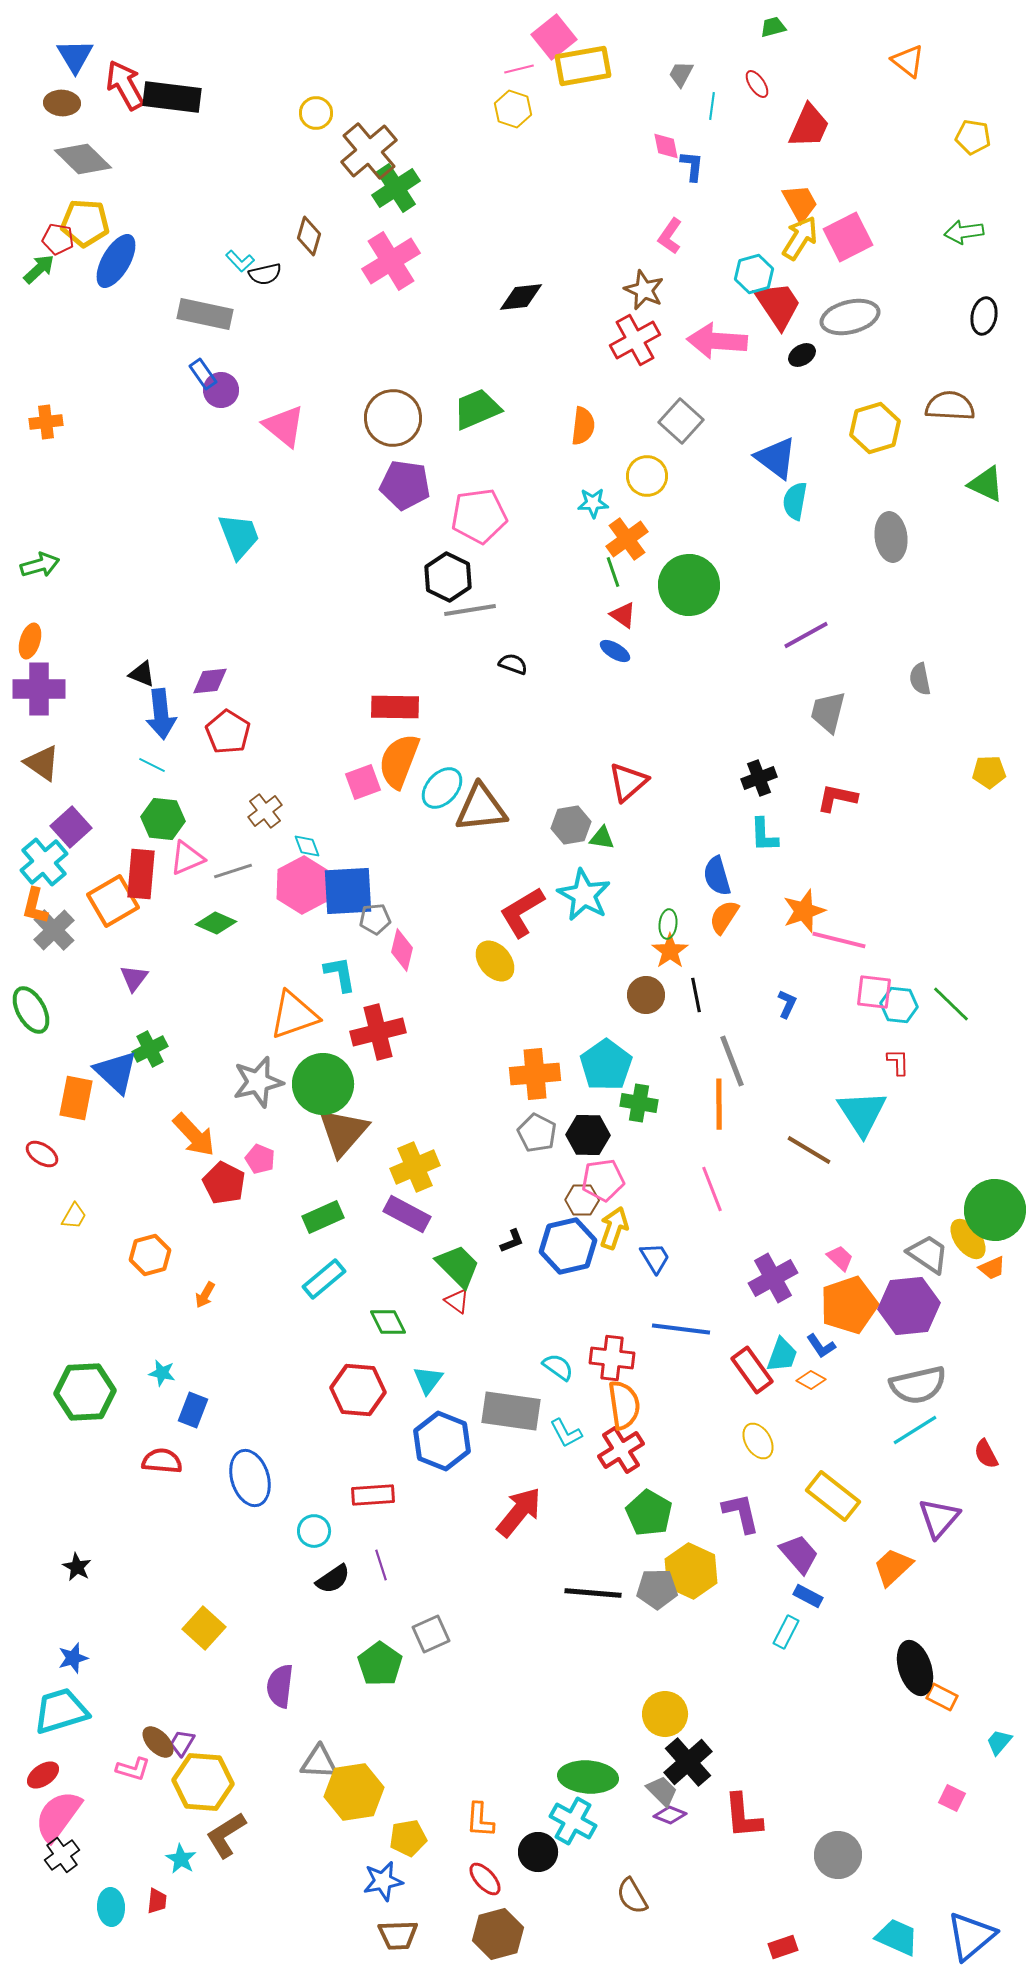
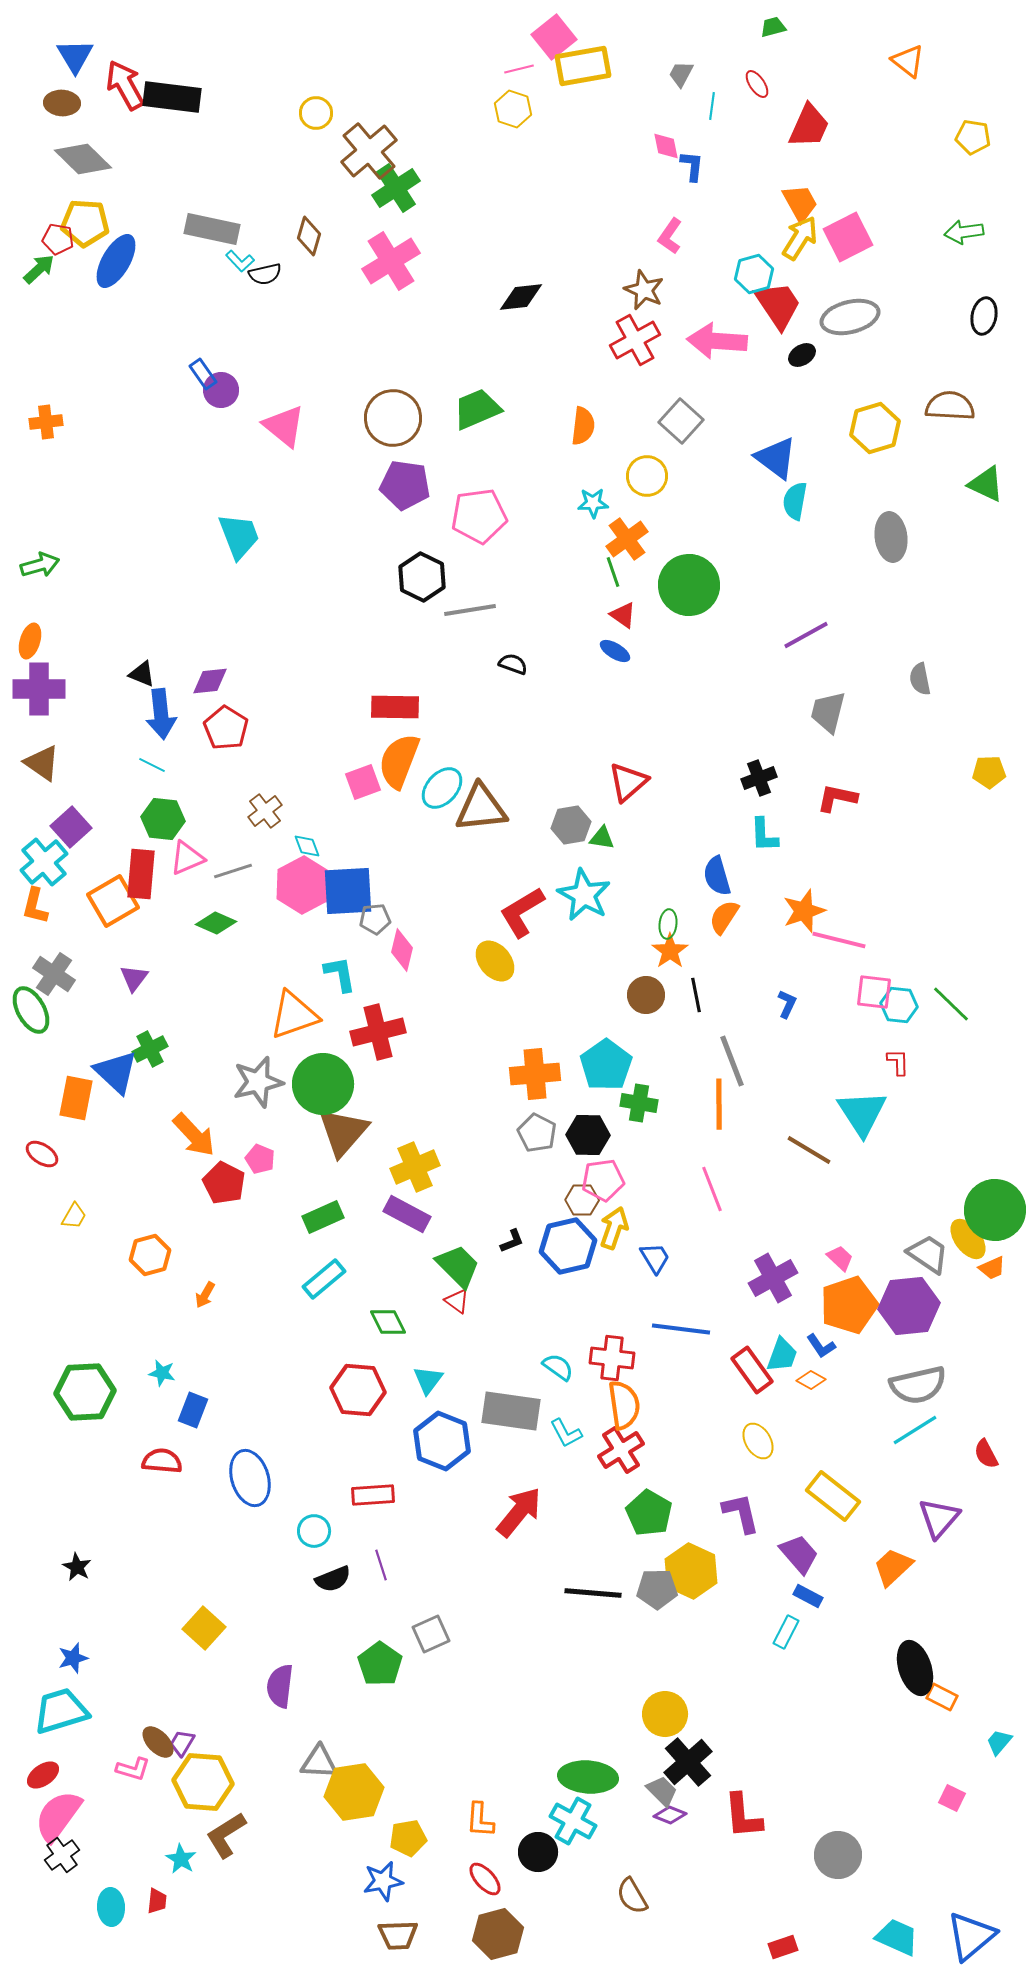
gray rectangle at (205, 314): moved 7 px right, 85 px up
black hexagon at (448, 577): moved 26 px left
red pentagon at (228, 732): moved 2 px left, 4 px up
gray cross at (54, 930): moved 44 px down; rotated 12 degrees counterclockwise
black semicircle at (333, 1579): rotated 12 degrees clockwise
